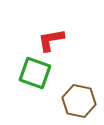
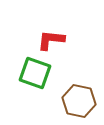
red L-shape: rotated 16 degrees clockwise
